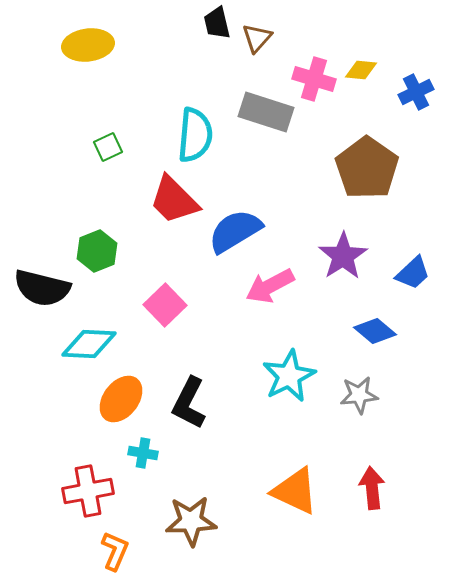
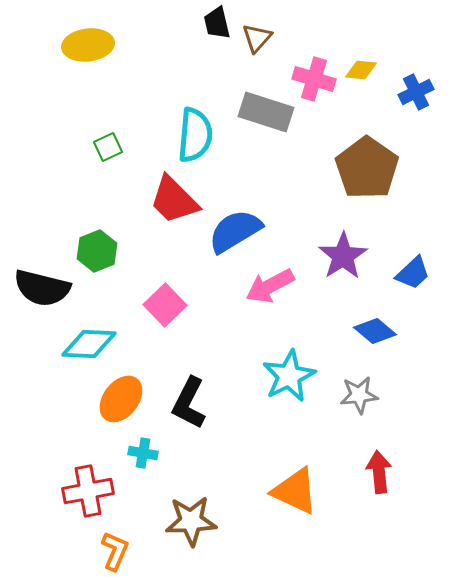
red arrow: moved 7 px right, 16 px up
